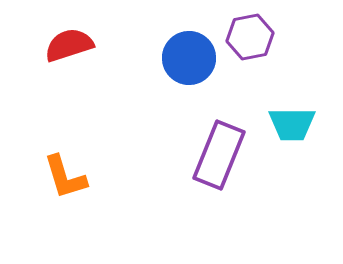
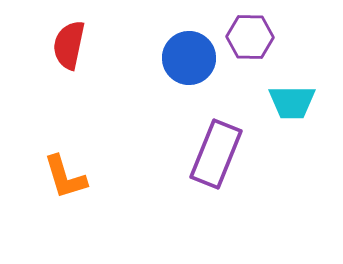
purple hexagon: rotated 12 degrees clockwise
red semicircle: rotated 60 degrees counterclockwise
cyan trapezoid: moved 22 px up
purple rectangle: moved 3 px left, 1 px up
